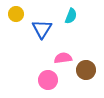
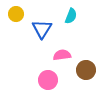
pink semicircle: moved 1 px left, 3 px up
